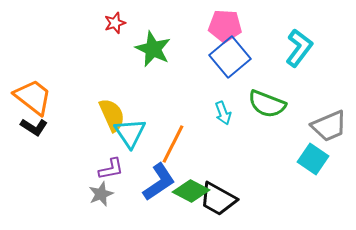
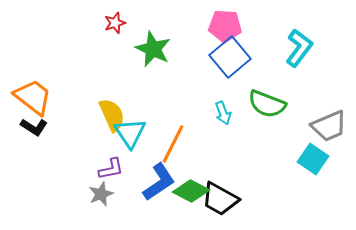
black trapezoid: moved 2 px right
